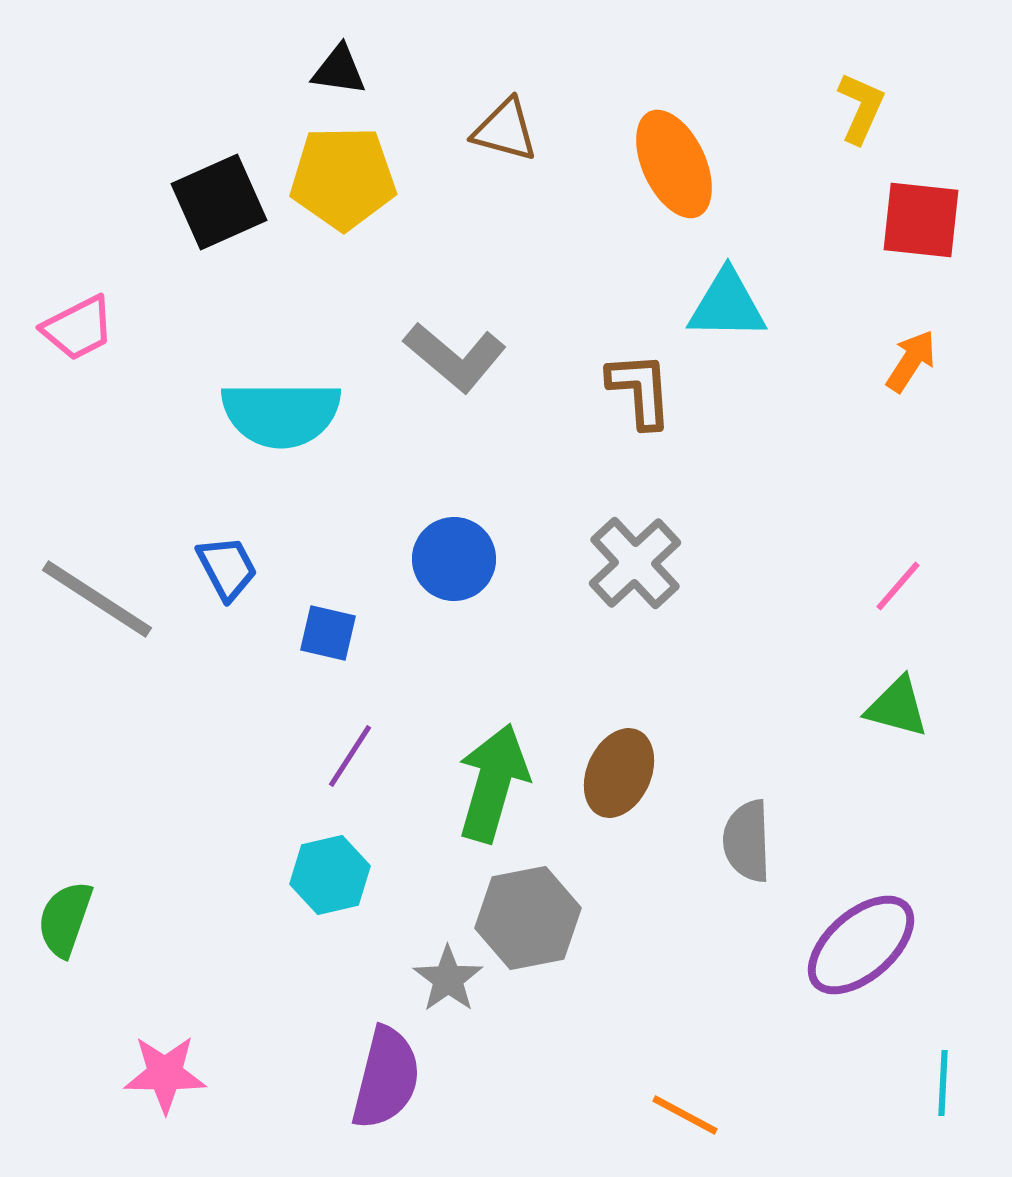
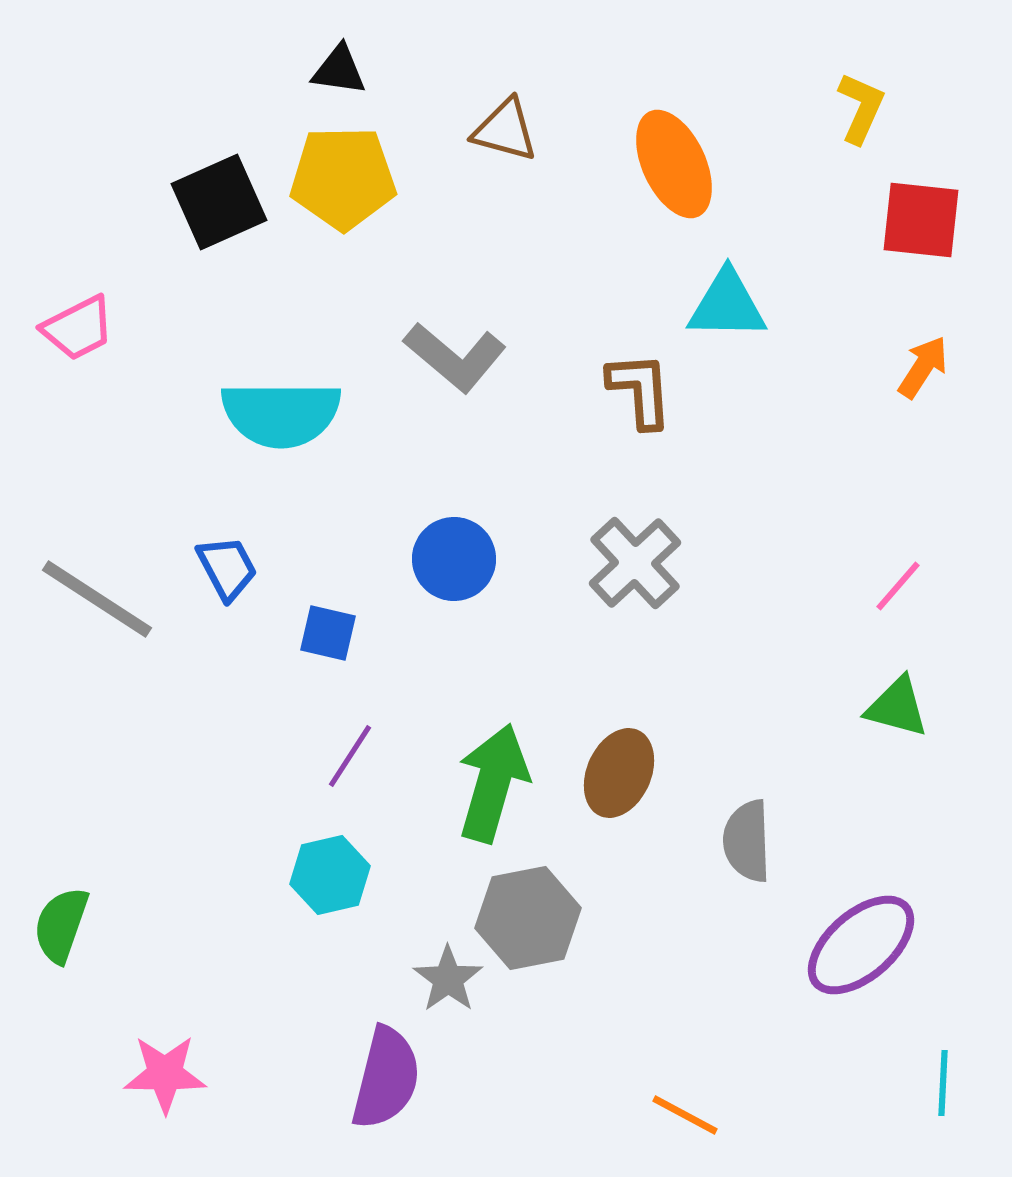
orange arrow: moved 12 px right, 6 px down
green semicircle: moved 4 px left, 6 px down
